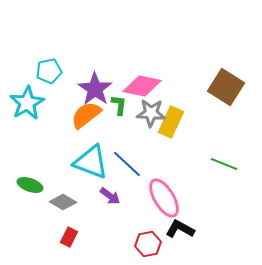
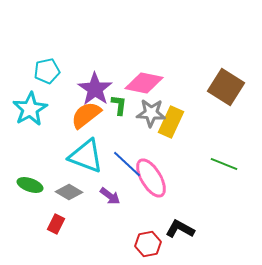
cyan pentagon: moved 2 px left
pink diamond: moved 2 px right, 3 px up
cyan star: moved 3 px right, 6 px down
cyan triangle: moved 5 px left, 6 px up
pink ellipse: moved 13 px left, 20 px up
gray diamond: moved 6 px right, 10 px up
red rectangle: moved 13 px left, 13 px up
